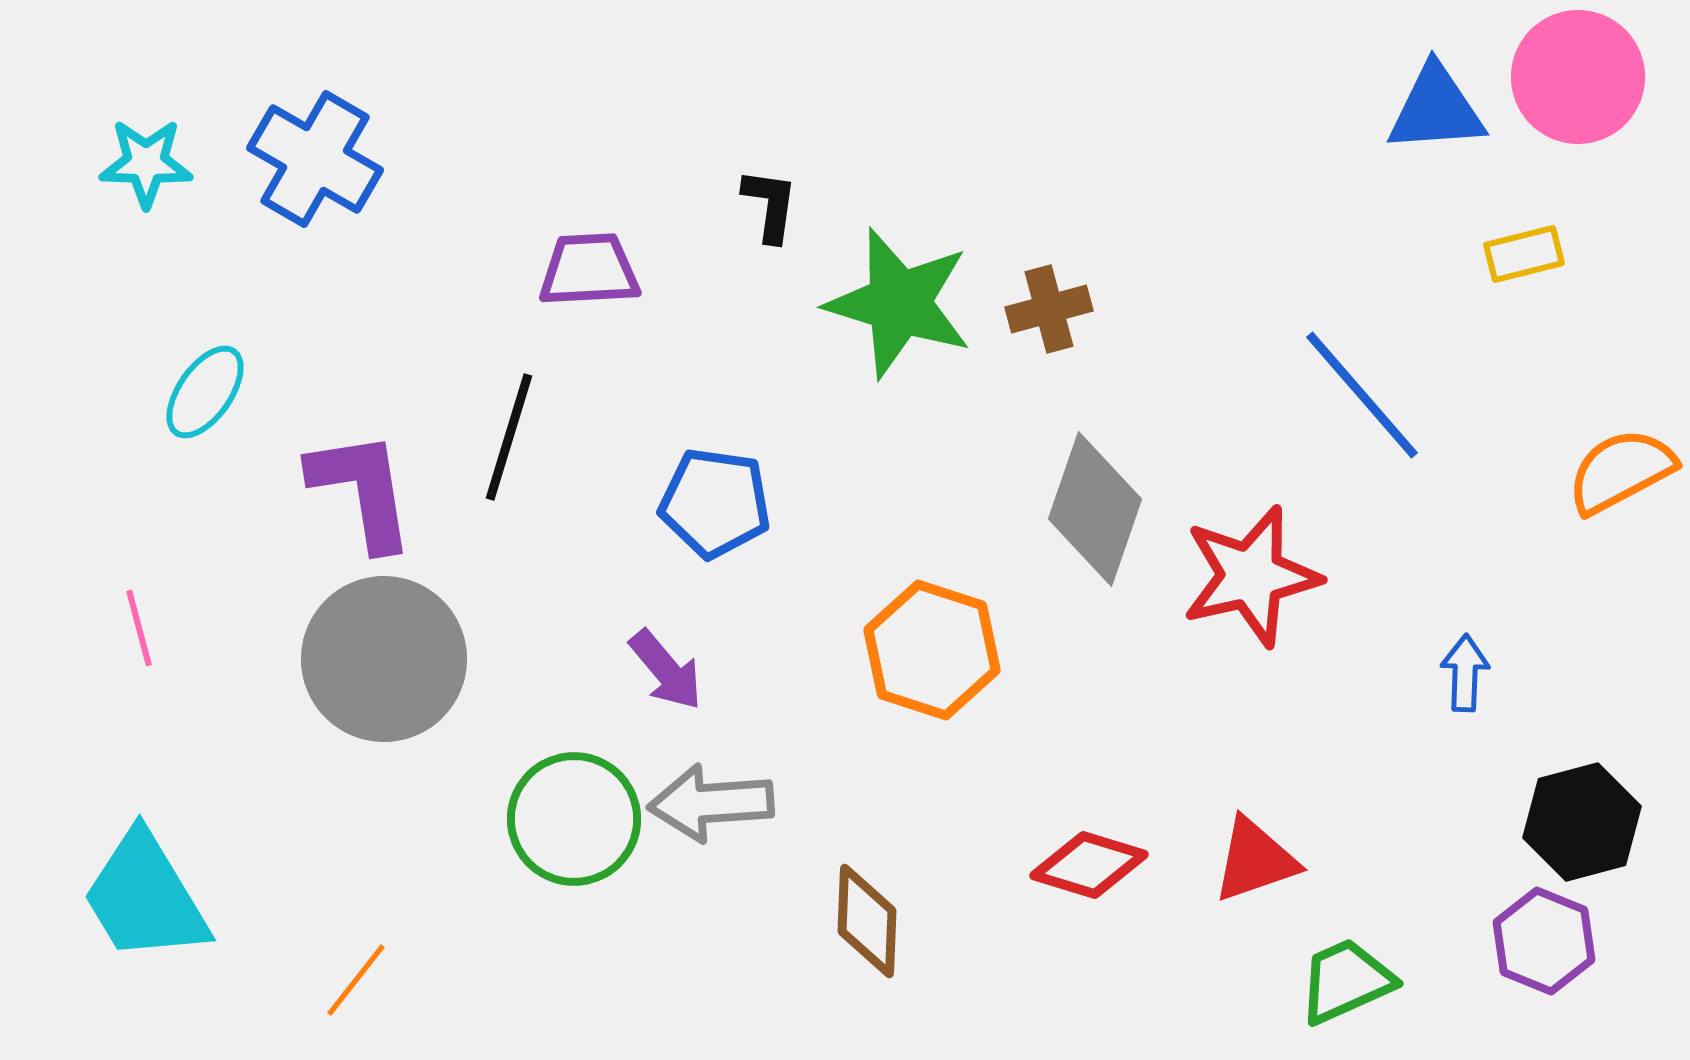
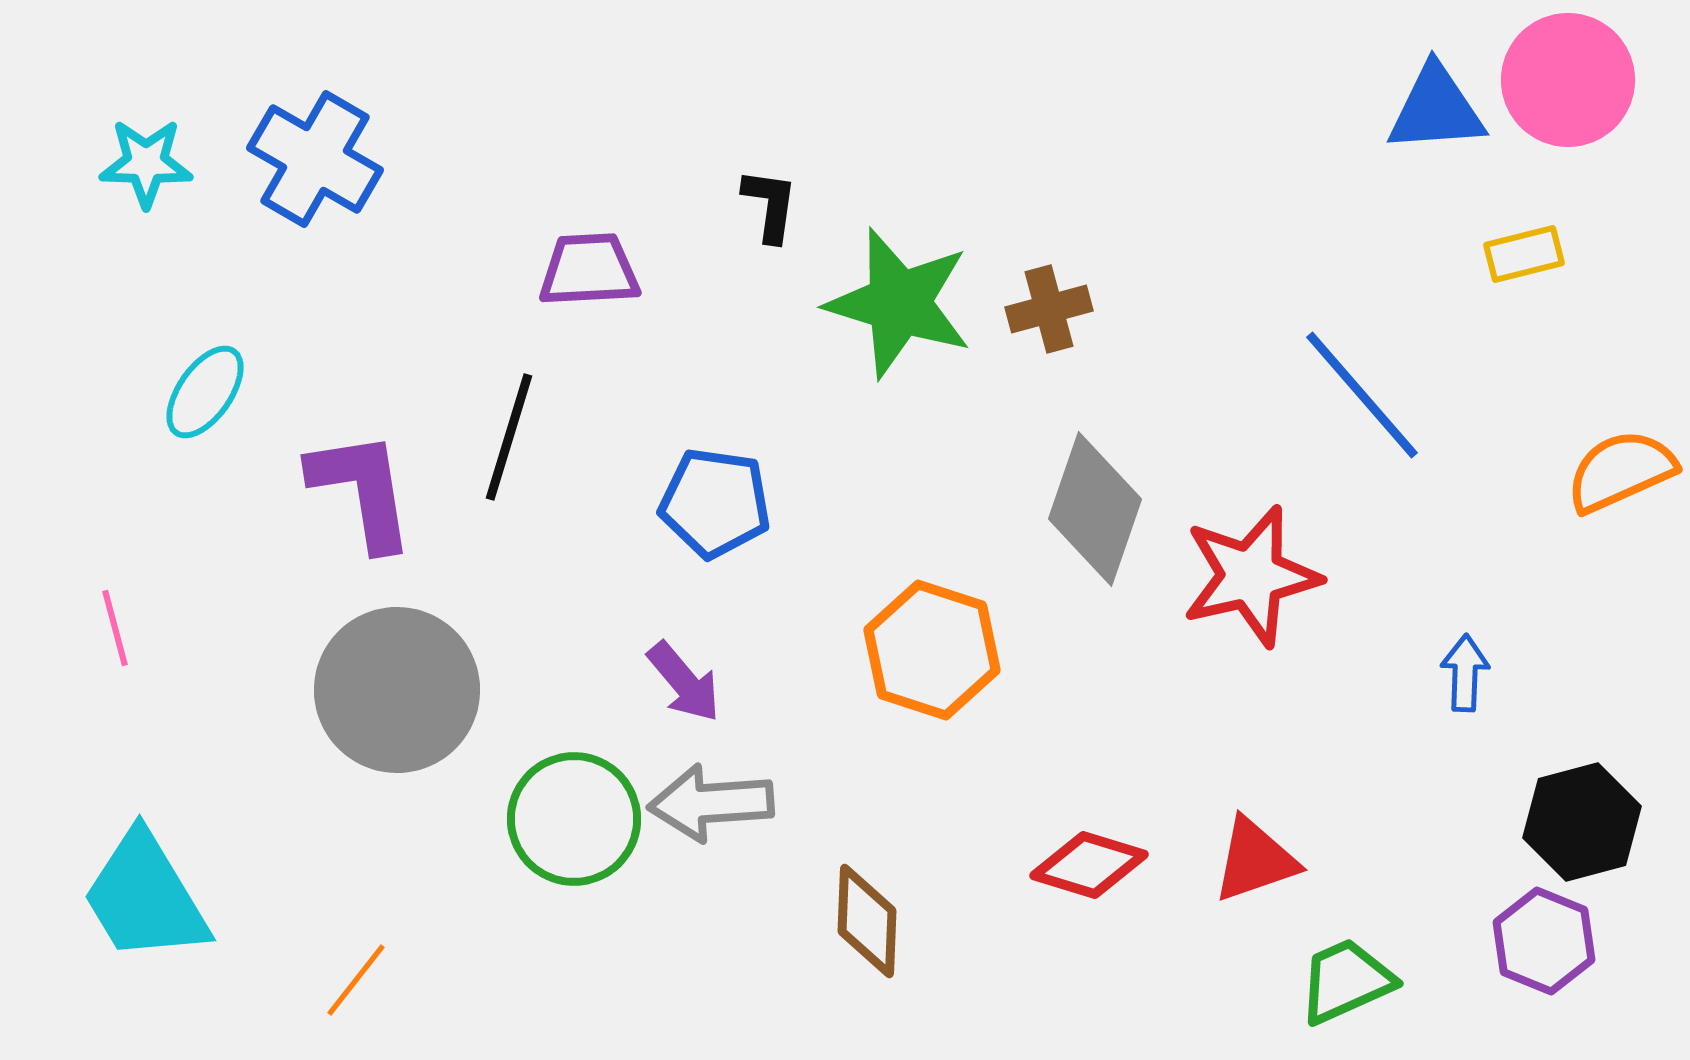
pink circle: moved 10 px left, 3 px down
orange semicircle: rotated 4 degrees clockwise
pink line: moved 24 px left
gray circle: moved 13 px right, 31 px down
purple arrow: moved 18 px right, 12 px down
